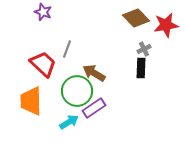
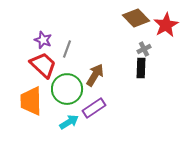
purple star: moved 28 px down
red star: rotated 20 degrees counterclockwise
red trapezoid: moved 1 px down
brown arrow: moved 1 px right, 2 px down; rotated 90 degrees clockwise
green circle: moved 10 px left, 2 px up
